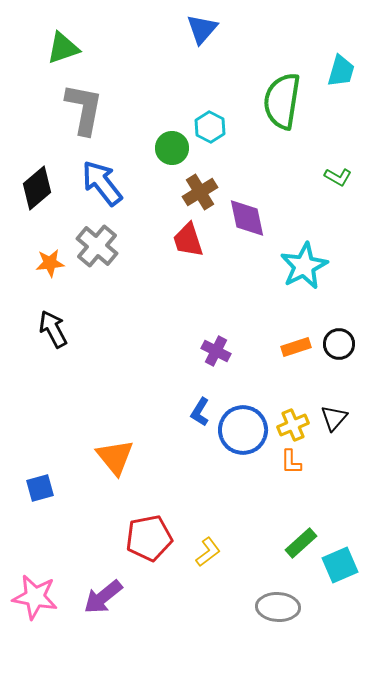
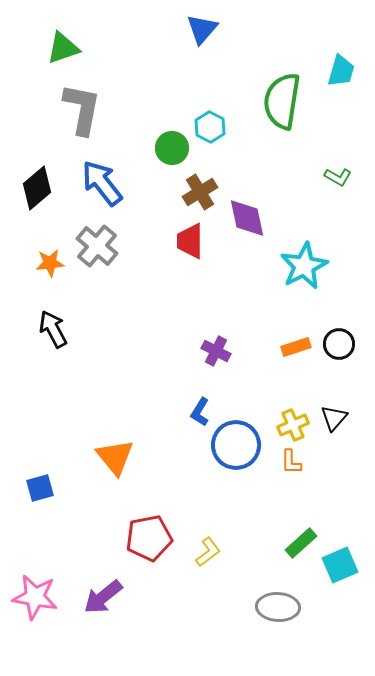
gray L-shape: moved 2 px left
red trapezoid: moved 2 px right, 1 px down; rotated 18 degrees clockwise
blue circle: moved 7 px left, 15 px down
